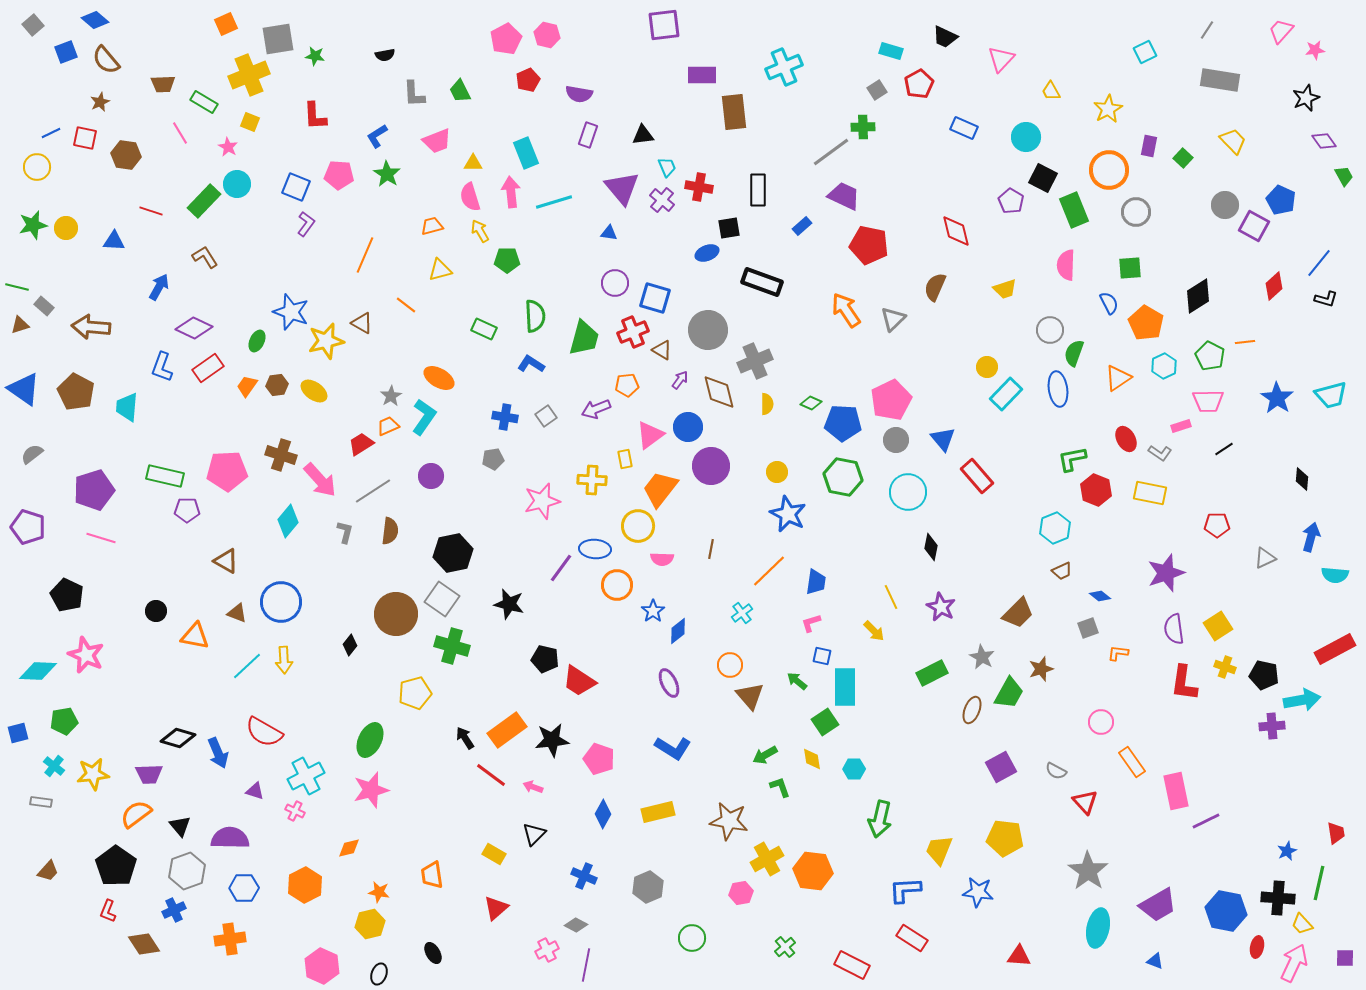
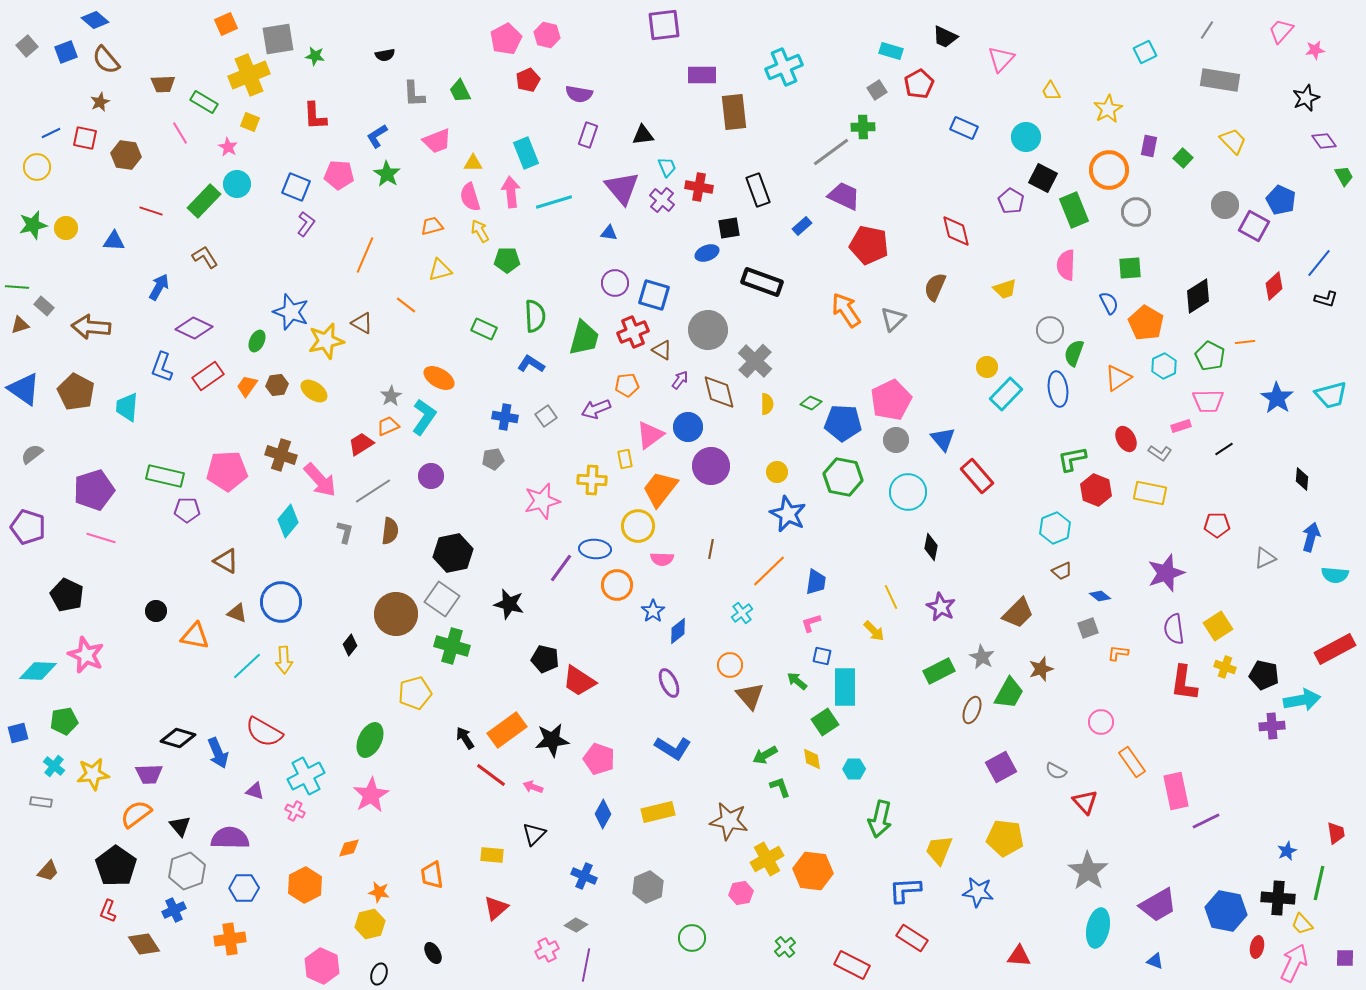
gray square at (33, 25): moved 6 px left, 21 px down
black rectangle at (758, 190): rotated 20 degrees counterclockwise
green line at (17, 287): rotated 10 degrees counterclockwise
blue square at (655, 298): moved 1 px left, 3 px up
gray cross at (755, 361): rotated 24 degrees counterclockwise
red rectangle at (208, 368): moved 8 px down
green rectangle at (932, 673): moved 7 px right, 2 px up
pink star at (371, 790): moved 5 px down; rotated 15 degrees counterclockwise
yellow rectangle at (494, 854): moved 2 px left, 1 px down; rotated 25 degrees counterclockwise
